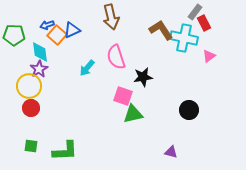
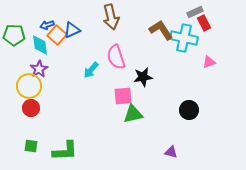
gray rectangle: rotated 28 degrees clockwise
cyan diamond: moved 7 px up
pink triangle: moved 6 px down; rotated 16 degrees clockwise
cyan arrow: moved 4 px right, 2 px down
pink square: rotated 24 degrees counterclockwise
